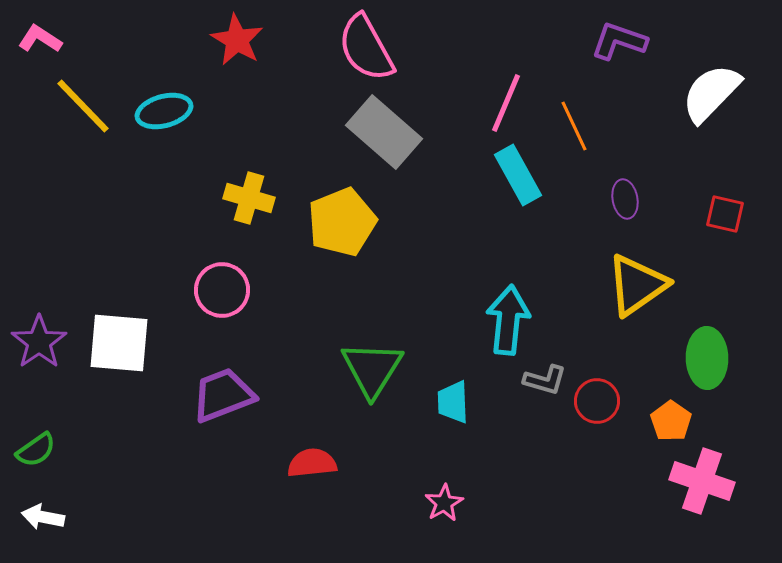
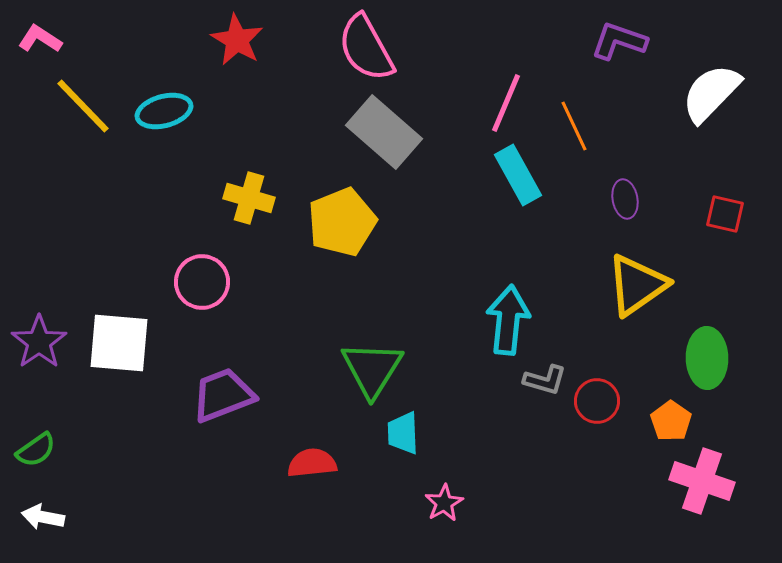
pink circle: moved 20 px left, 8 px up
cyan trapezoid: moved 50 px left, 31 px down
